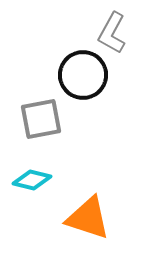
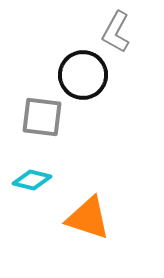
gray L-shape: moved 4 px right, 1 px up
gray square: moved 1 px right, 2 px up; rotated 18 degrees clockwise
